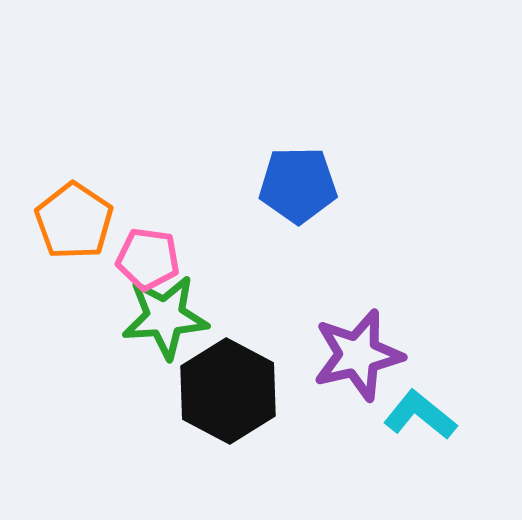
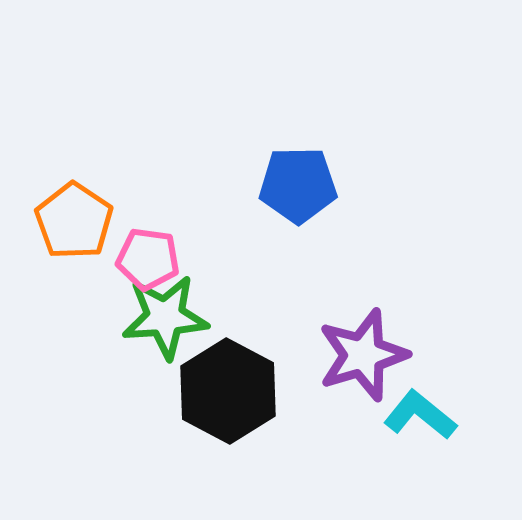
purple star: moved 5 px right; rotated 4 degrees counterclockwise
